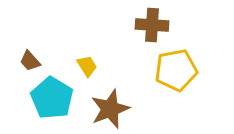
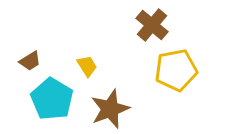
brown cross: rotated 36 degrees clockwise
brown trapezoid: rotated 80 degrees counterclockwise
cyan pentagon: moved 1 px down
